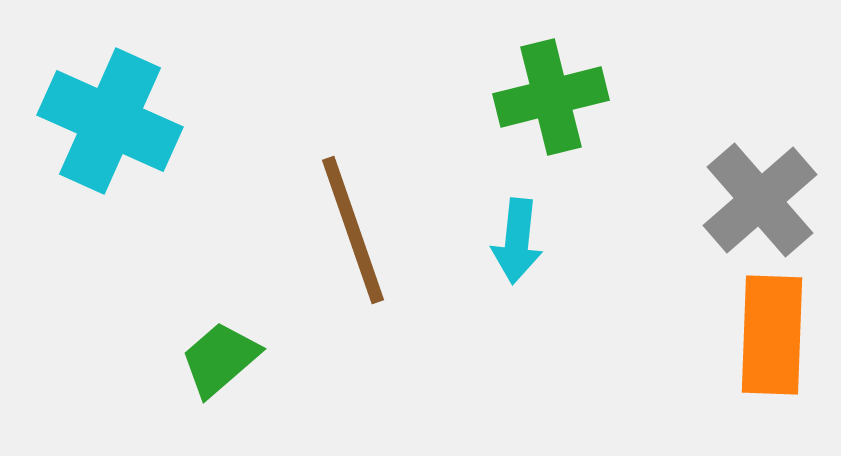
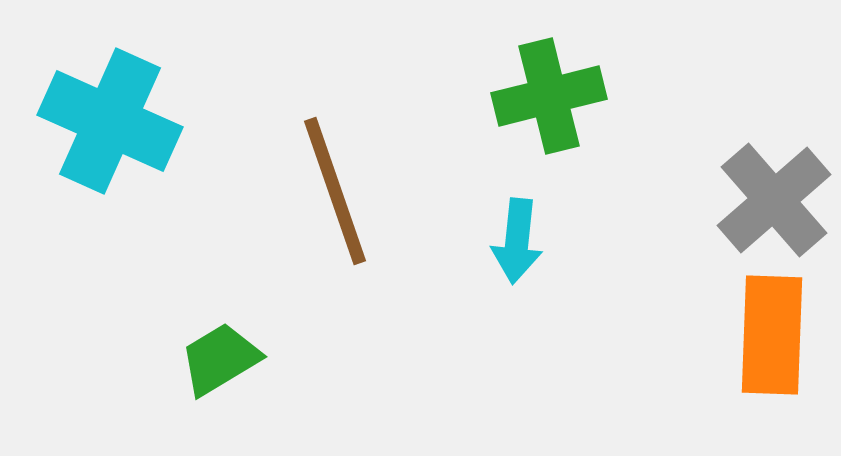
green cross: moved 2 px left, 1 px up
gray cross: moved 14 px right
brown line: moved 18 px left, 39 px up
green trapezoid: rotated 10 degrees clockwise
